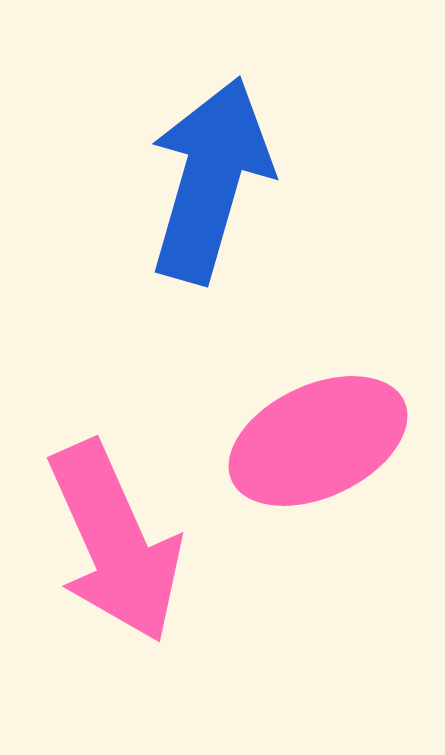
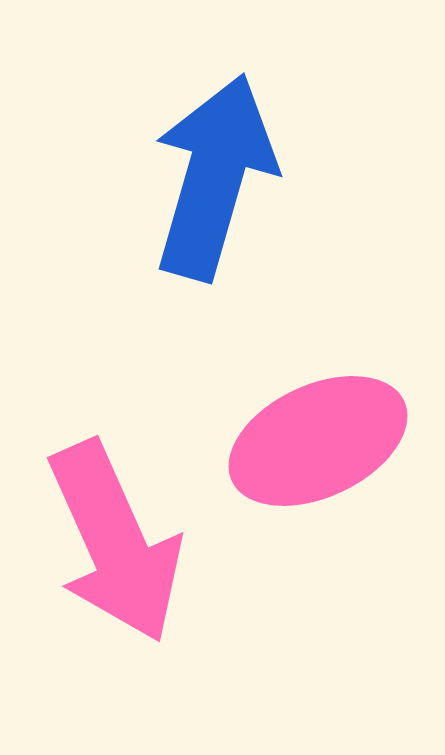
blue arrow: moved 4 px right, 3 px up
